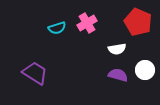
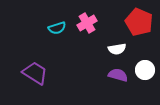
red pentagon: moved 1 px right
